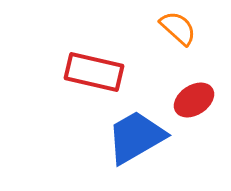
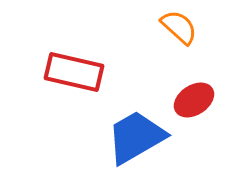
orange semicircle: moved 1 px right, 1 px up
red rectangle: moved 20 px left
